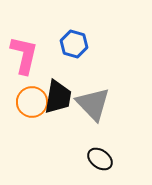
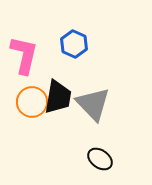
blue hexagon: rotated 8 degrees clockwise
